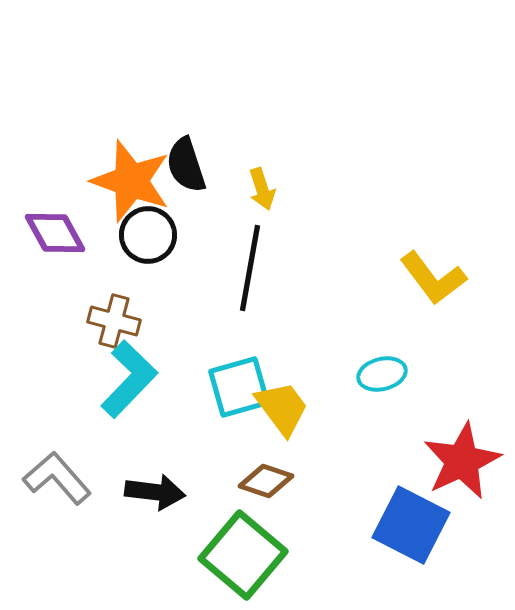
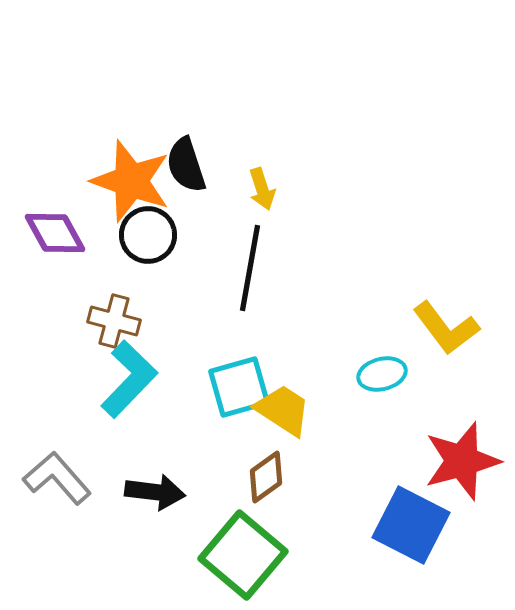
yellow L-shape: moved 13 px right, 50 px down
yellow trapezoid: moved 1 px right, 2 px down; rotated 20 degrees counterclockwise
red star: rotated 10 degrees clockwise
brown diamond: moved 4 px up; rotated 54 degrees counterclockwise
